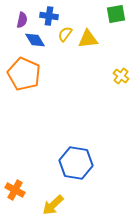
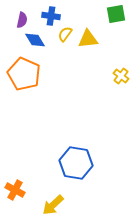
blue cross: moved 2 px right
